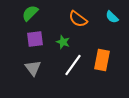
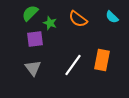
green star: moved 13 px left, 19 px up
